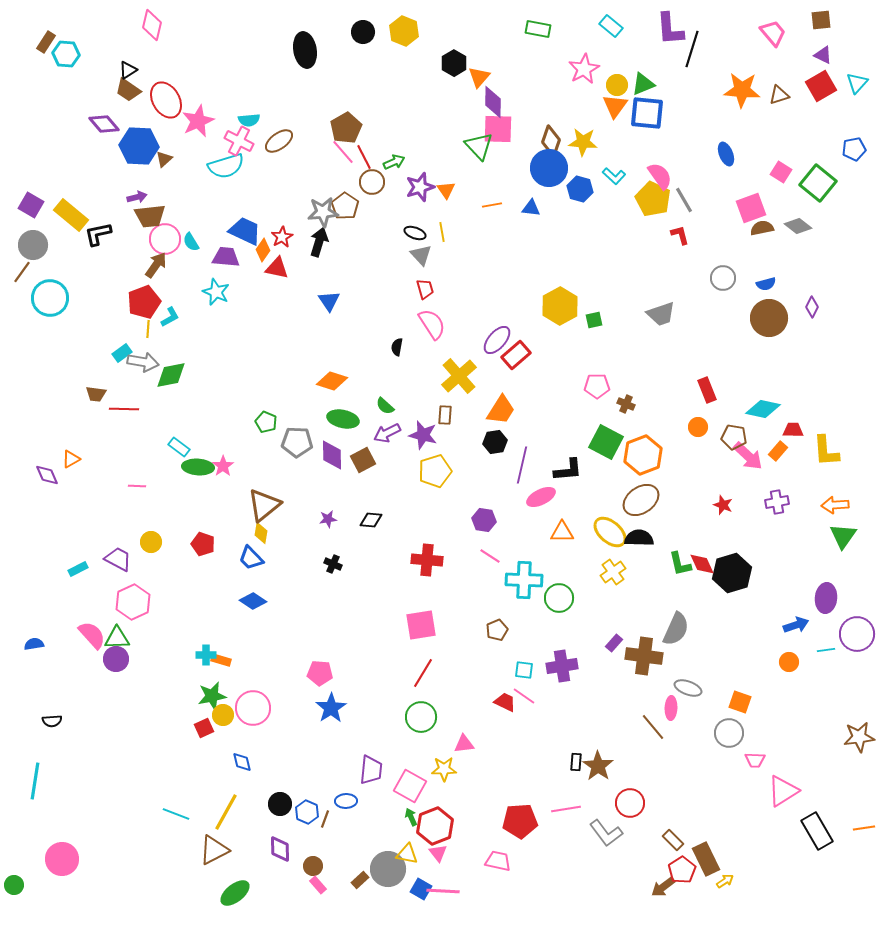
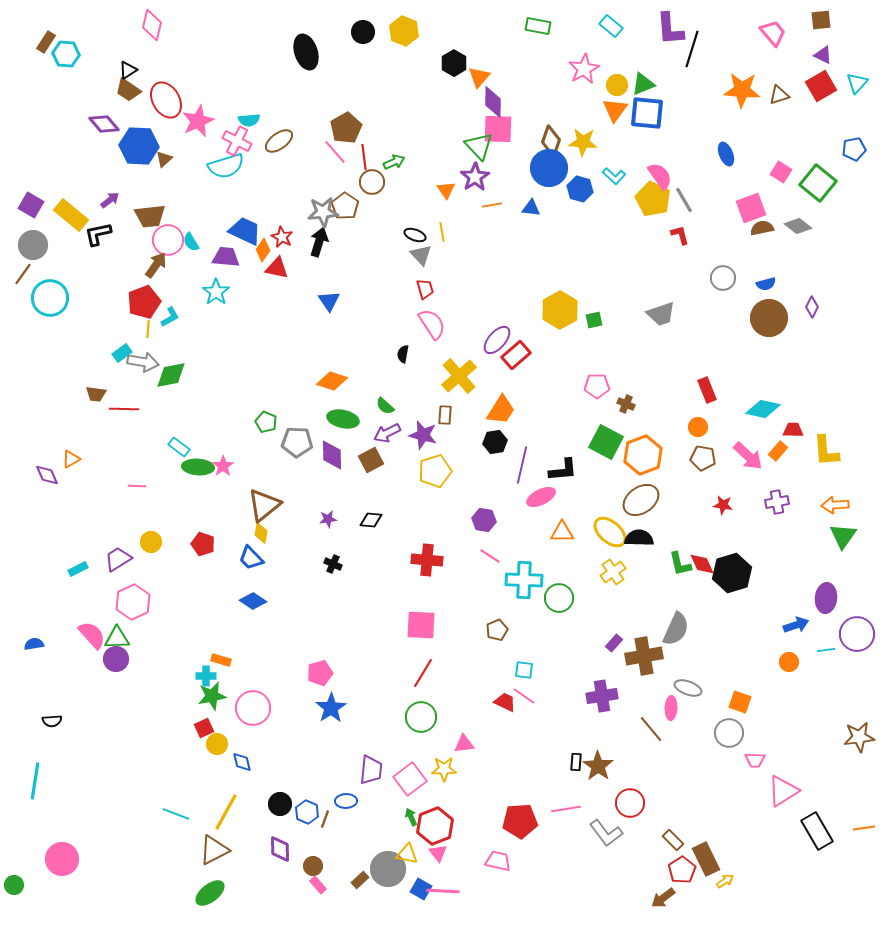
green rectangle at (538, 29): moved 3 px up
black ellipse at (305, 50): moved 1 px right, 2 px down; rotated 8 degrees counterclockwise
orange triangle at (615, 106): moved 4 px down
pink cross at (239, 141): moved 2 px left
pink line at (343, 152): moved 8 px left
red line at (364, 157): rotated 20 degrees clockwise
purple star at (420, 187): moved 55 px right, 10 px up; rotated 16 degrees counterclockwise
purple arrow at (137, 197): moved 27 px left, 3 px down; rotated 24 degrees counterclockwise
black ellipse at (415, 233): moved 2 px down
red star at (282, 237): rotated 15 degrees counterclockwise
pink circle at (165, 239): moved 3 px right, 1 px down
brown line at (22, 272): moved 1 px right, 2 px down
cyan star at (216, 292): rotated 12 degrees clockwise
yellow hexagon at (560, 306): moved 4 px down
black semicircle at (397, 347): moved 6 px right, 7 px down
brown pentagon at (734, 437): moved 31 px left, 21 px down
brown square at (363, 460): moved 8 px right
black L-shape at (568, 470): moved 5 px left
red star at (723, 505): rotated 12 degrees counterclockwise
purple trapezoid at (118, 559): rotated 60 degrees counterclockwise
pink square at (421, 625): rotated 12 degrees clockwise
cyan cross at (206, 655): moved 21 px down
brown cross at (644, 656): rotated 18 degrees counterclockwise
purple cross at (562, 666): moved 40 px right, 30 px down
pink pentagon at (320, 673): rotated 20 degrees counterclockwise
yellow circle at (223, 715): moved 6 px left, 29 px down
brown line at (653, 727): moved 2 px left, 2 px down
pink square at (410, 786): moved 7 px up; rotated 24 degrees clockwise
brown arrow at (663, 887): moved 11 px down
green ellipse at (235, 893): moved 25 px left
